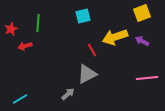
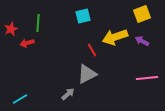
yellow square: moved 1 px down
red arrow: moved 2 px right, 3 px up
